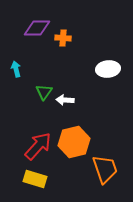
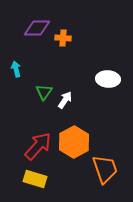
white ellipse: moved 10 px down; rotated 10 degrees clockwise
white arrow: rotated 120 degrees clockwise
orange hexagon: rotated 16 degrees counterclockwise
